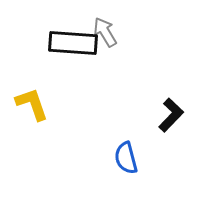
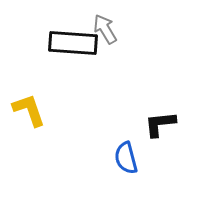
gray arrow: moved 3 px up
yellow L-shape: moved 3 px left, 6 px down
black L-shape: moved 11 px left, 9 px down; rotated 140 degrees counterclockwise
